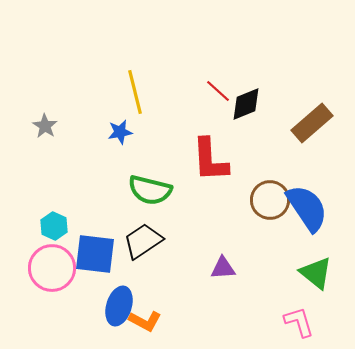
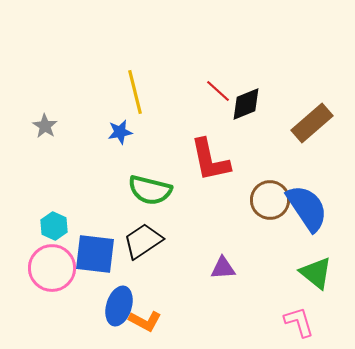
red L-shape: rotated 9 degrees counterclockwise
